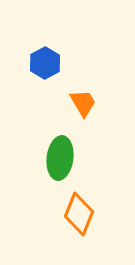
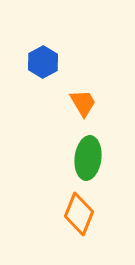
blue hexagon: moved 2 px left, 1 px up
green ellipse: moved 28 px right
